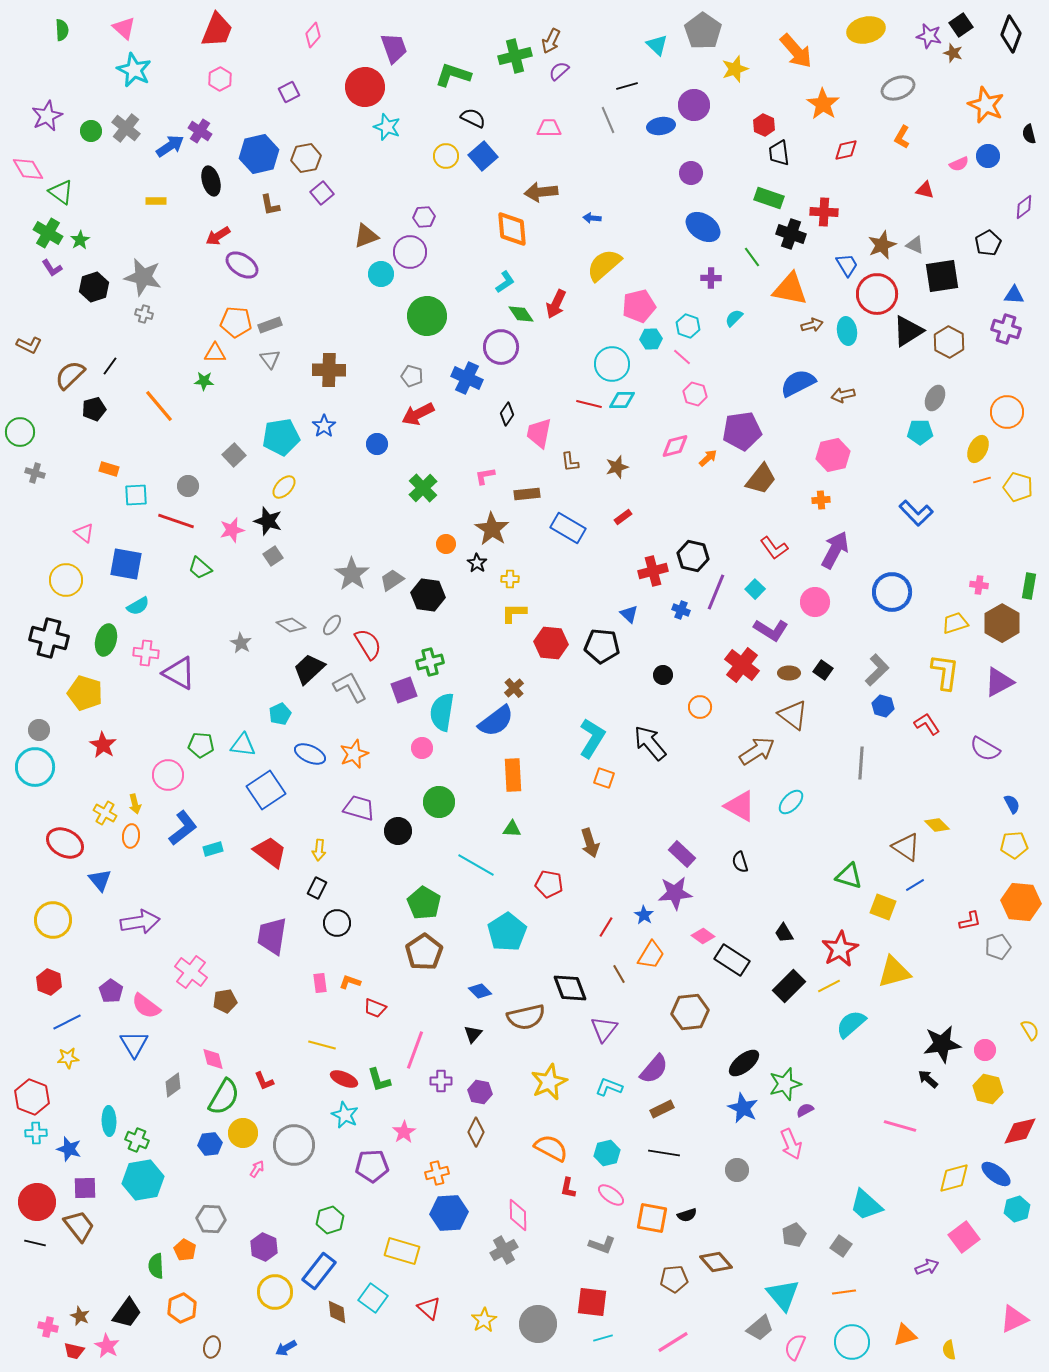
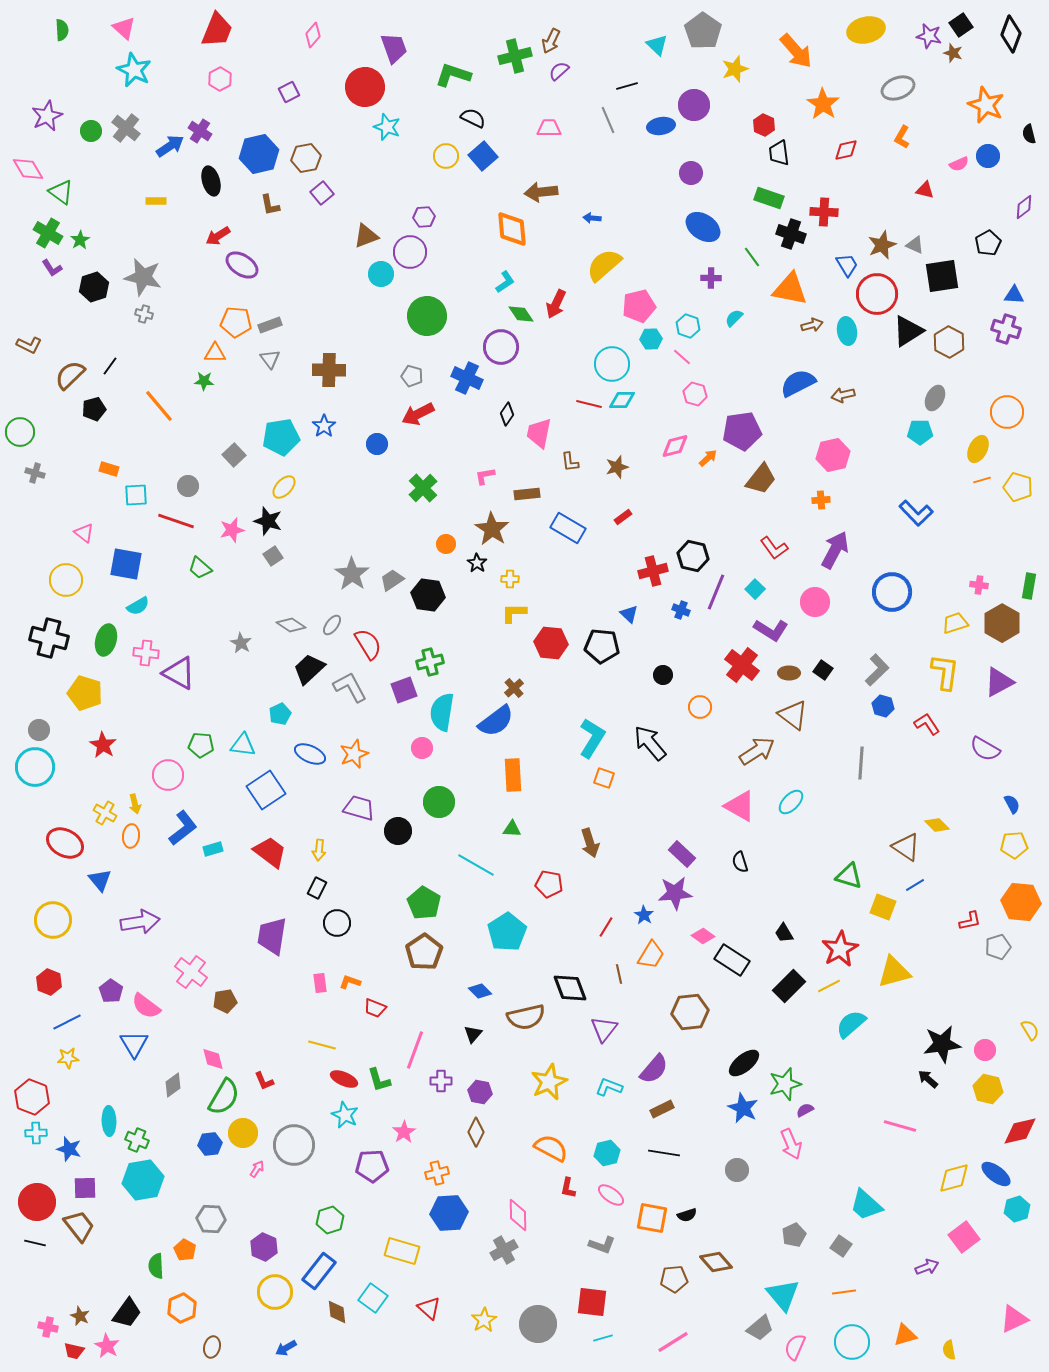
brown line at (619, 974): rotated 18 degrees clockwise
